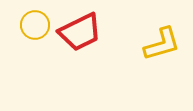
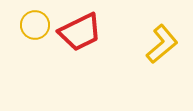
yellow L-shape: rotated 24 degrees counterclockwise
